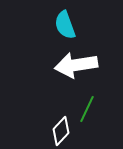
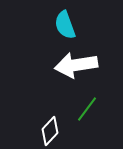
green line: rotated 12 degrees clockwise
white diamond: moved 11 px left
